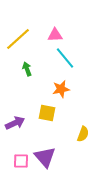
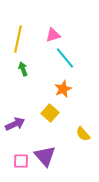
pink triangle: moved 2 px left; rotated 14 degrees counterclockwise
yellow line: rotated 36 degrees counterclockwise
green arrow: moved 4 px left
orange star: moved 2 px right; rotated 12 degrees counterclockwise
yellow square: moved 3 px right; rotated 30 degrees clockwise
purple arrow: moved 1 px down
yellow semicircle: rotated 119 degrees clockwise
purple triangle: moved 1 px up
